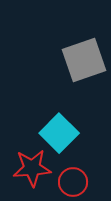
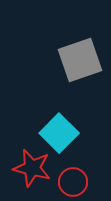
gray square: moved 4 px left
red star: rotated 18 degrees clockwise
